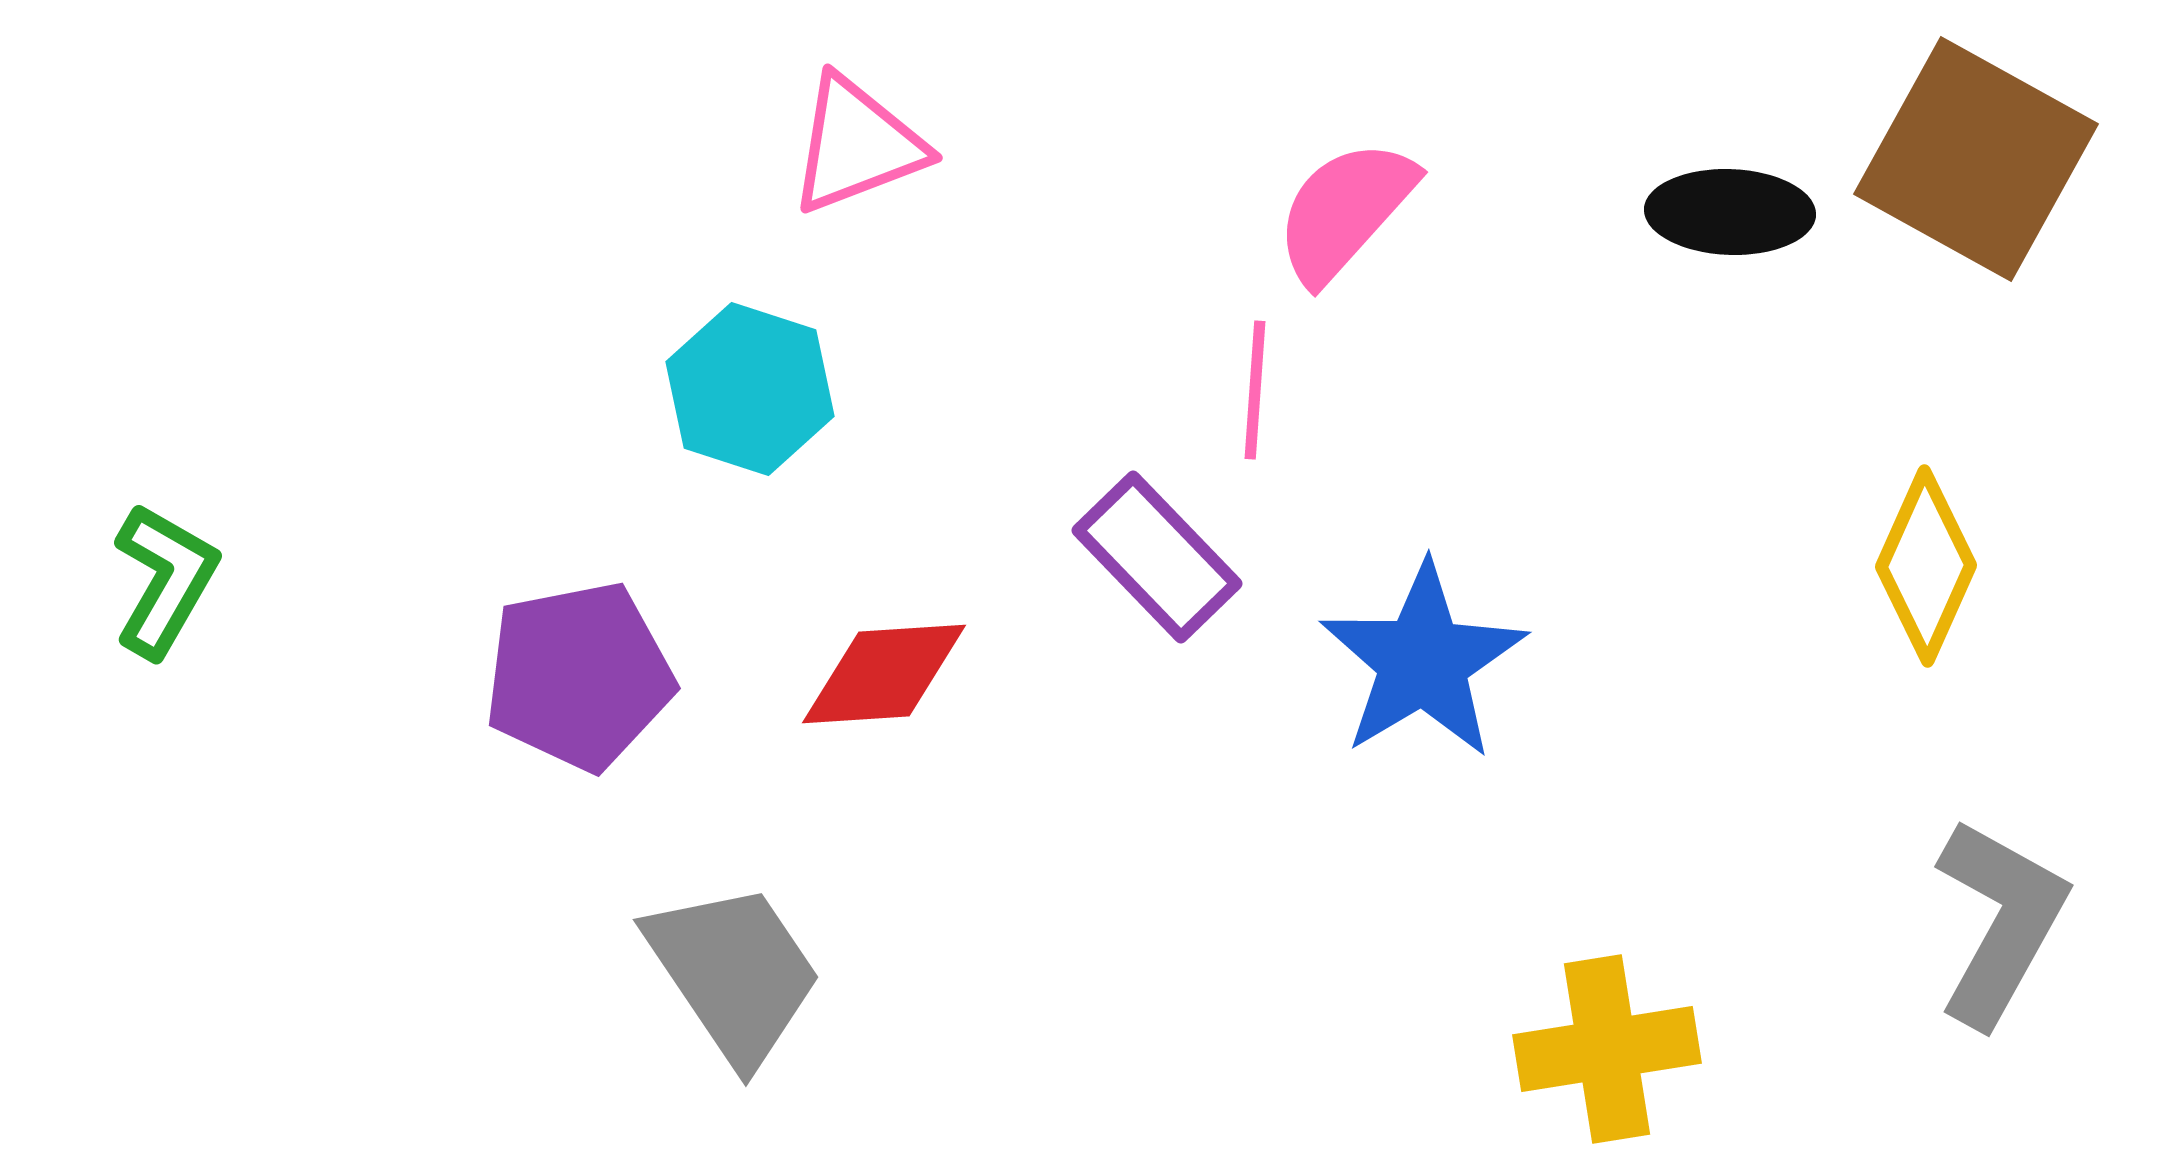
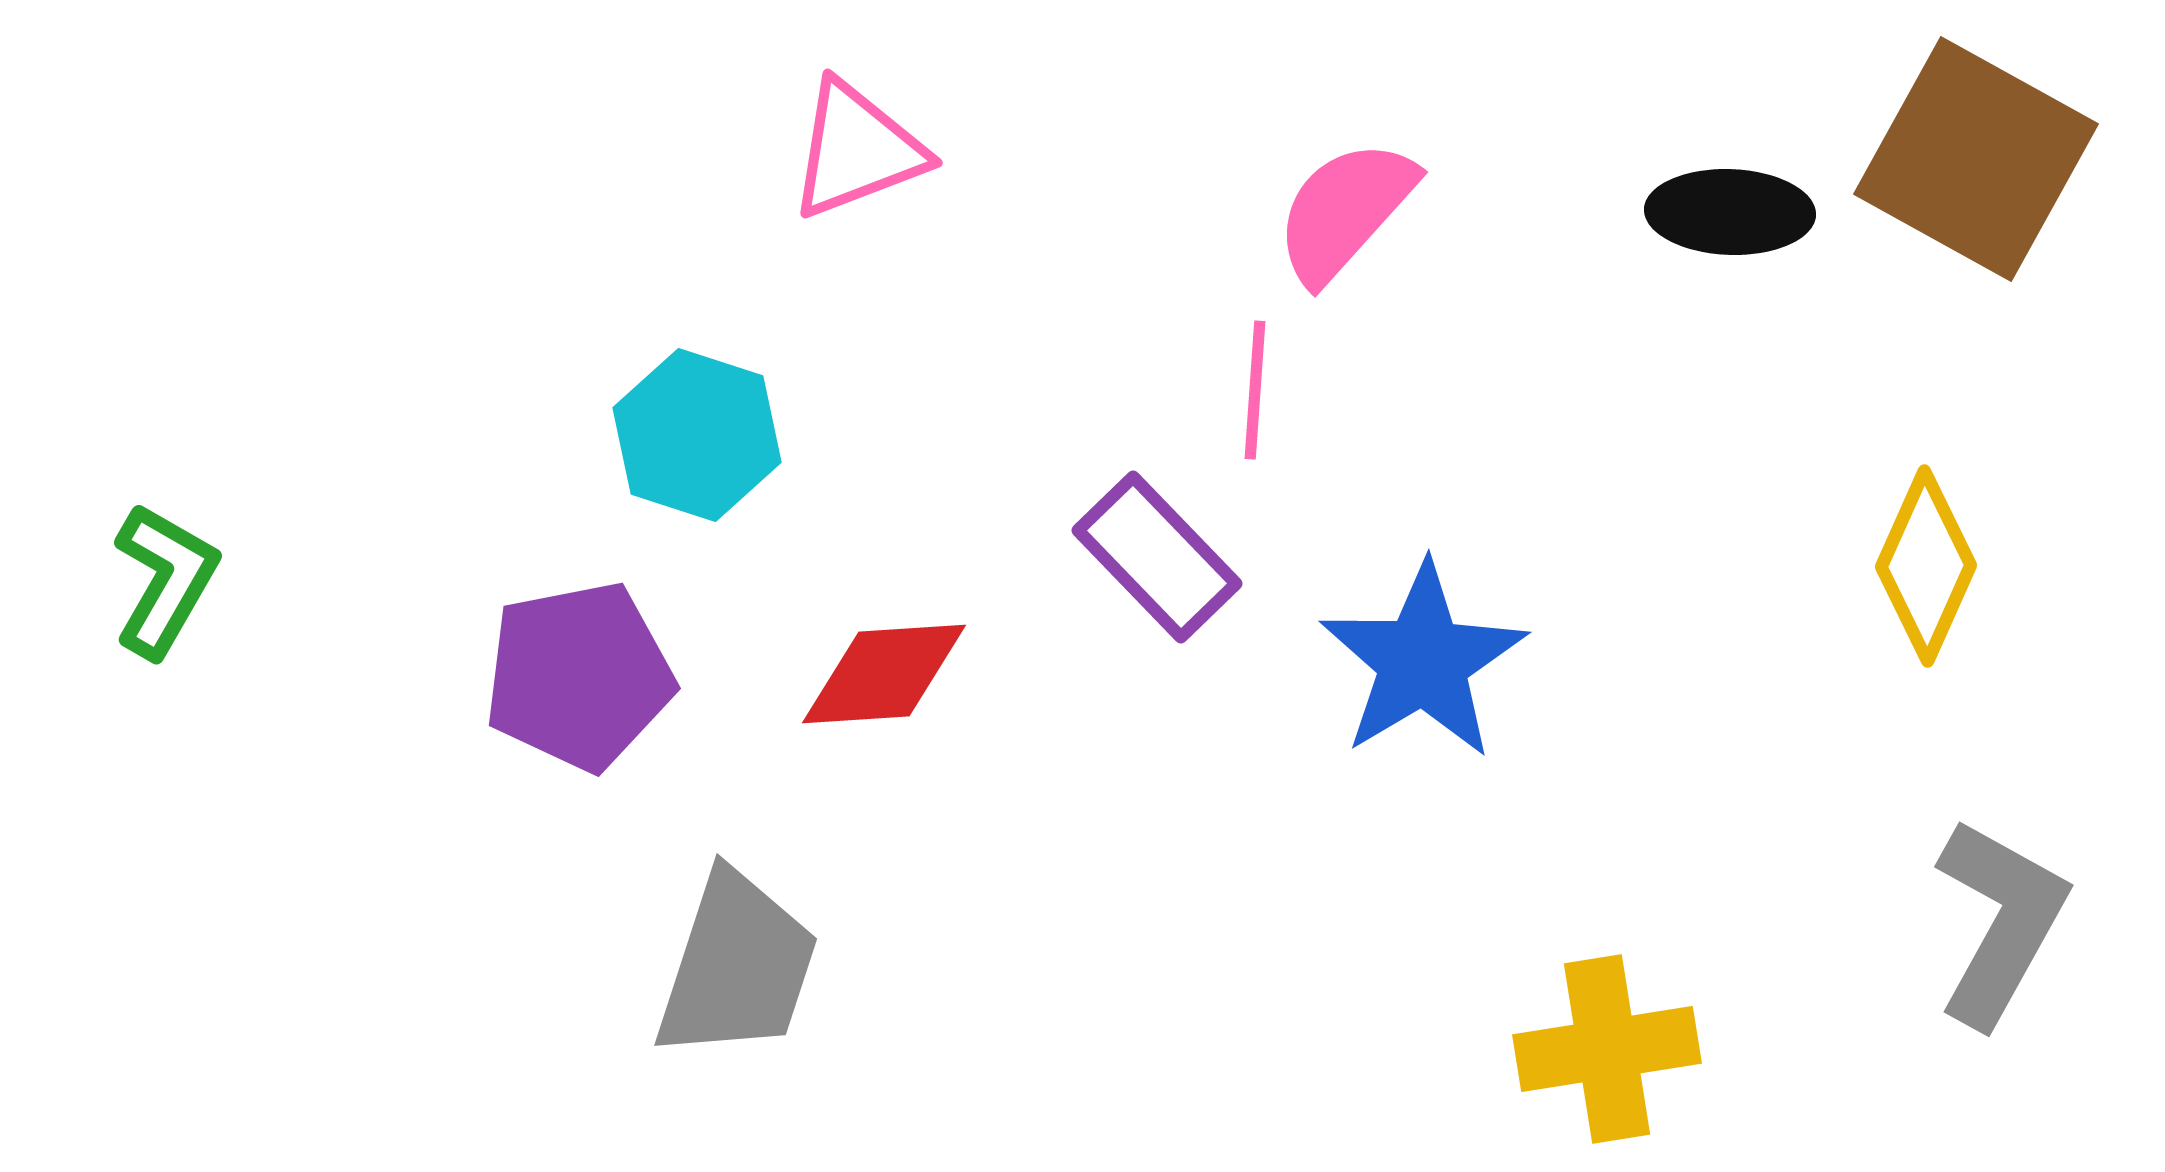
pink triangle: moved 5 px down
cyan hexagon: moved 53 px left, 46 px down
gray trapezoid: moved 3 px right, 7 px up; rotated 52 degrees clockwise
